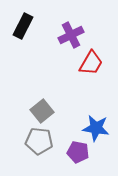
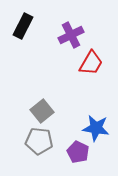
purple pentagon: rotated 15 degrees clockwise
